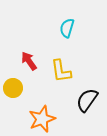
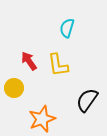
yellow L-shape: moved 3 px left, 6 px up
yellow circle: moved 1 px right
